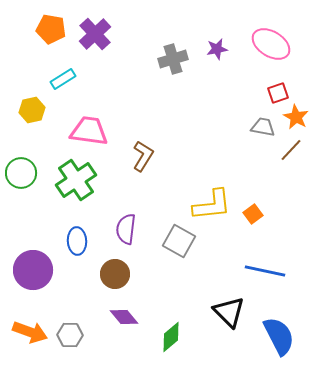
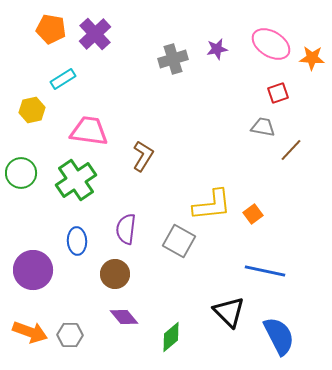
orange star: moved 16 px right, 59 px up; rotated 25 degrees counterclockwise
